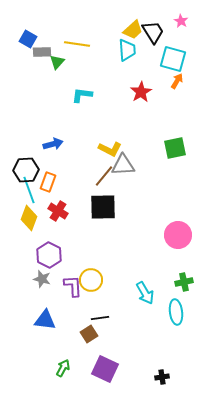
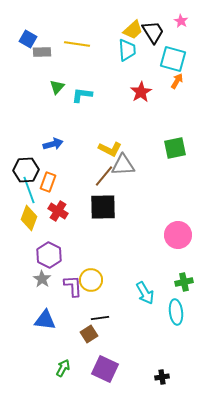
green triangle: moved 25 px down
gray star: rotated 18 degrees clockwise
